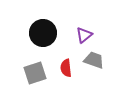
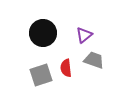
gray square: moved 6 px right, 2 px down
